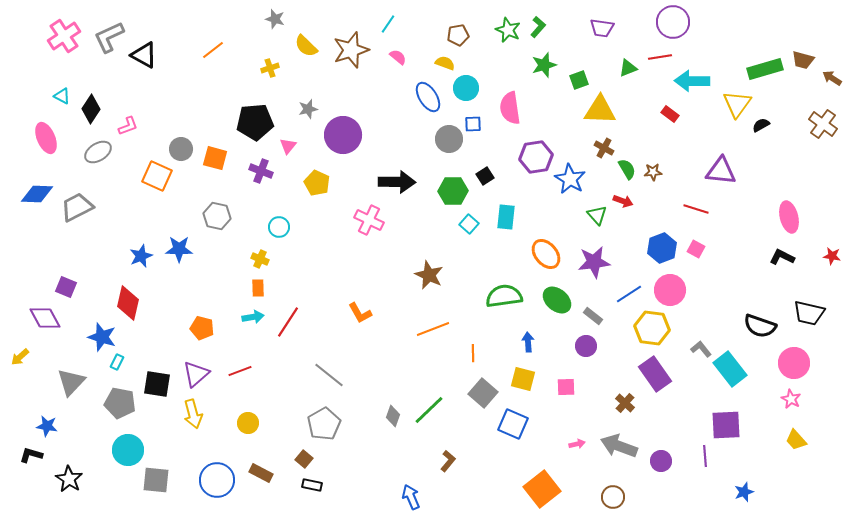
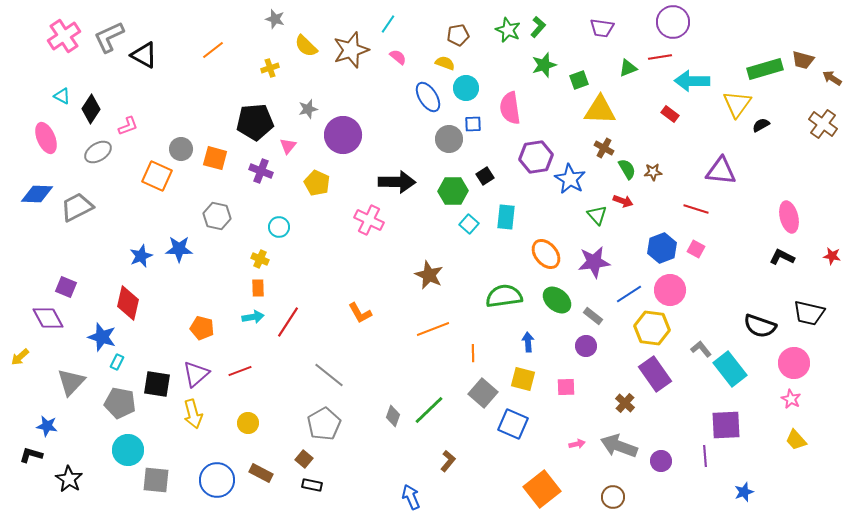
purple diamond at (45, 318): moved 3 px right
